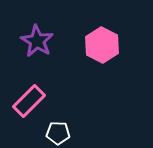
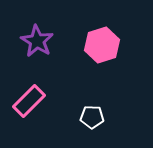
pink hexagon: rotated 16 degrees clockwise
white pentagon: moved 34 px right, 16 px up
